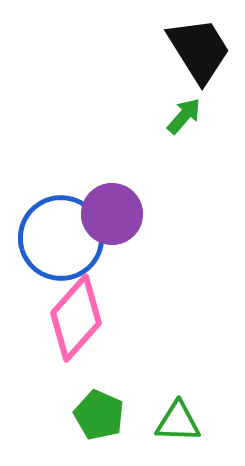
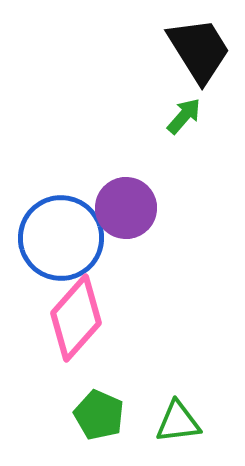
purple circle: moved 14 px right, 6 px up
green triangle: rotated 9 degrees counterclockwise
